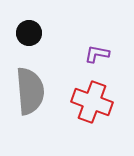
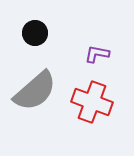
black circle: moved 6 px right
gray semicircle: moved 5 px right; rotated 54 degrees clockwise
